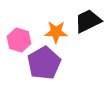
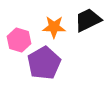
black trapezoid: moved 1 px up
orange star: moved 2 px left, 5 px up
